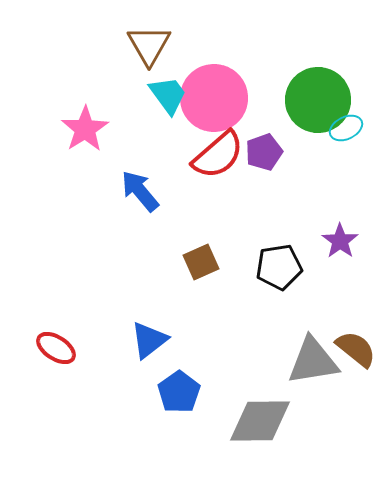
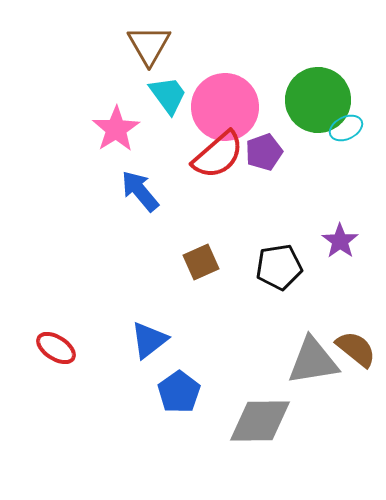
pink circle: moved 11 px right, 9 px down
pink star: moved 31 px right
